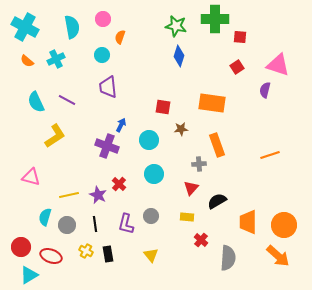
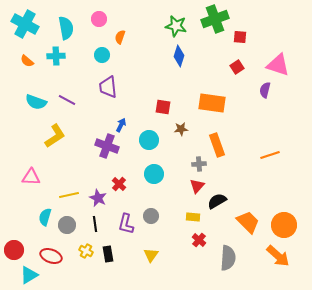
pink circle at (103, 19): moved 4 px left
green cross at (215, 19): rotated 20 degrees counterclockwise
cyan cross at (25, 27): moved 3 px up
cyan semicircle at (72, 27): moved 6 px left, 1 px down
cyan cross at (56, 59): moved 3 px up; rotated 24 degrees clockwise
cyan semicircle at (36, 102): rotated 45 degrees counterclockwise
pink triangle at (31, 177): rotated 12 degrees counterclockwise
red triangle at (191, 188): moved 6 px right, 2 px up
purple star at (98, 195): moved 3 px down
yellow rectangle at (187, 217): moved 6 px right
orange trapezoid at (248, 222): rotated 135 degrees clockwise
red cross at (201, 240): moved 2 px left
red circle at (21, 247): moved 7 px left, 3 px down
yellow triangle at (151, 255): rotated 14 degrees clockwise
